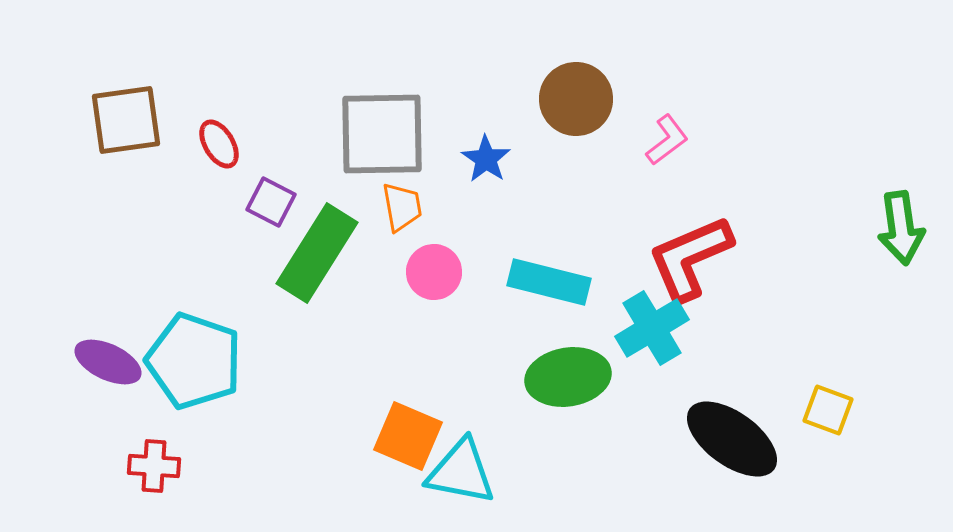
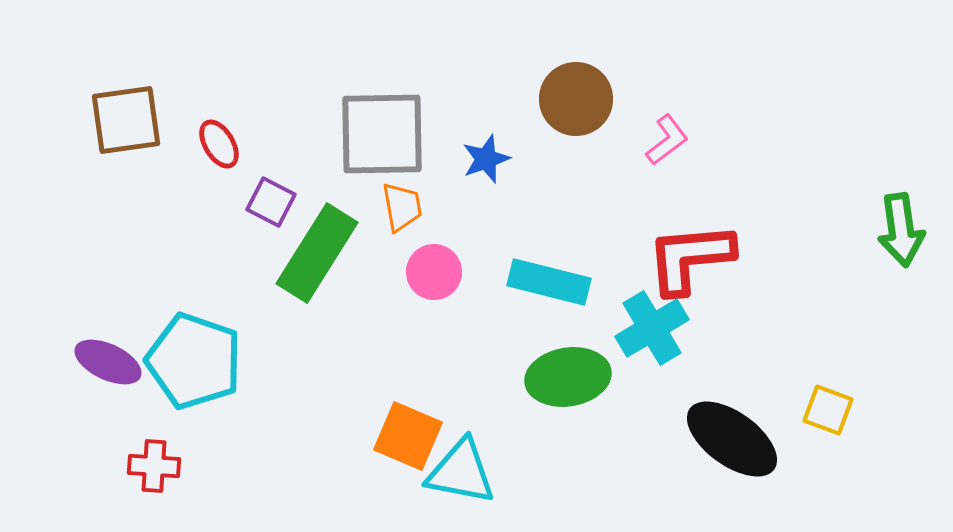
blue star: rotated 18 degrees clockwise
green arrow: moved 2 px down
red L-shape: rotated 18 degrees clockwise
